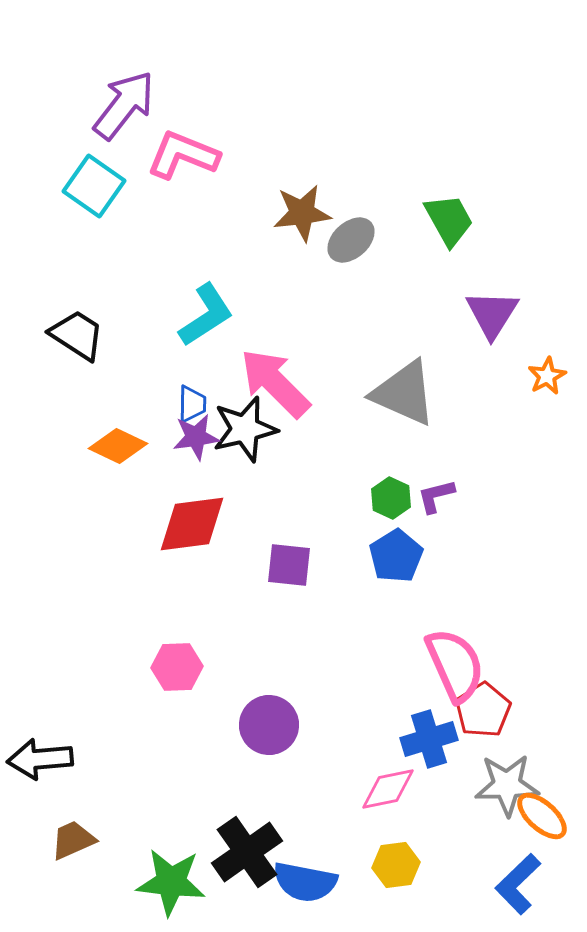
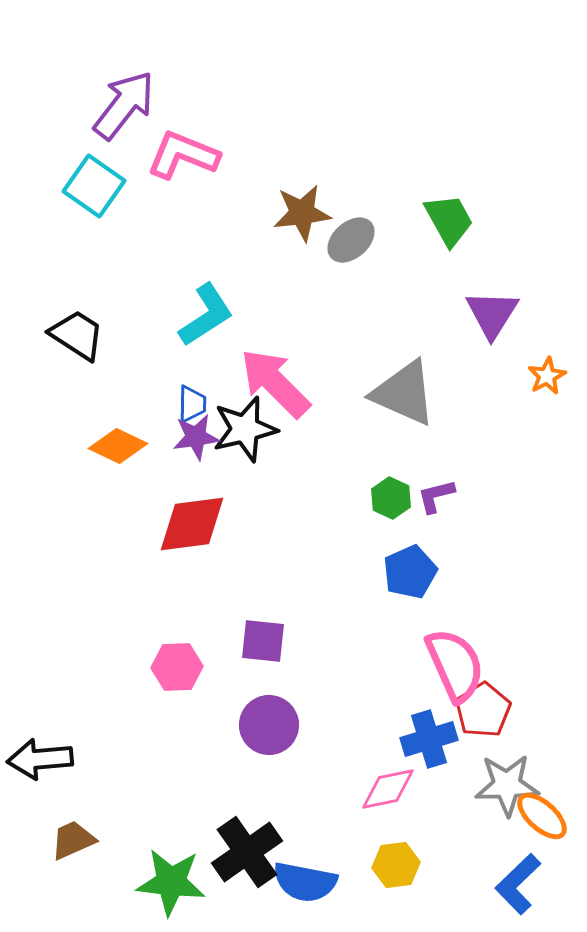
blue pentagon: moved 14 px right, 16 px down; rotated 8 degrees clockwise
purple square: moved 26 px left, 76 px down
